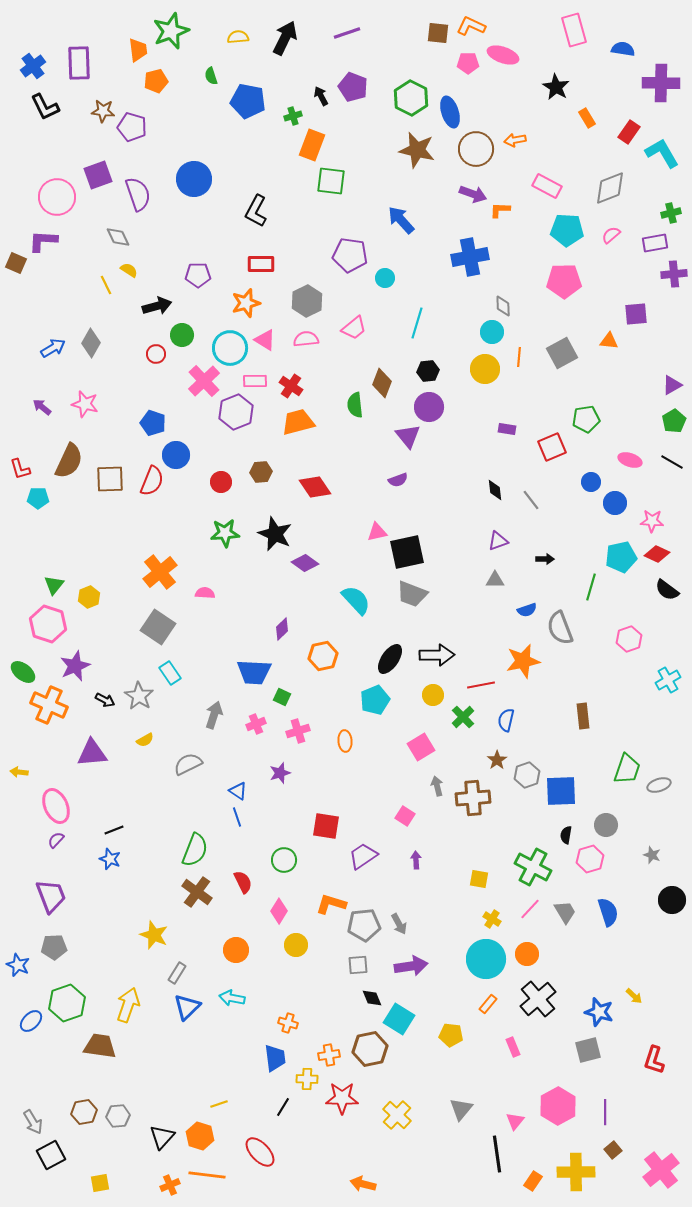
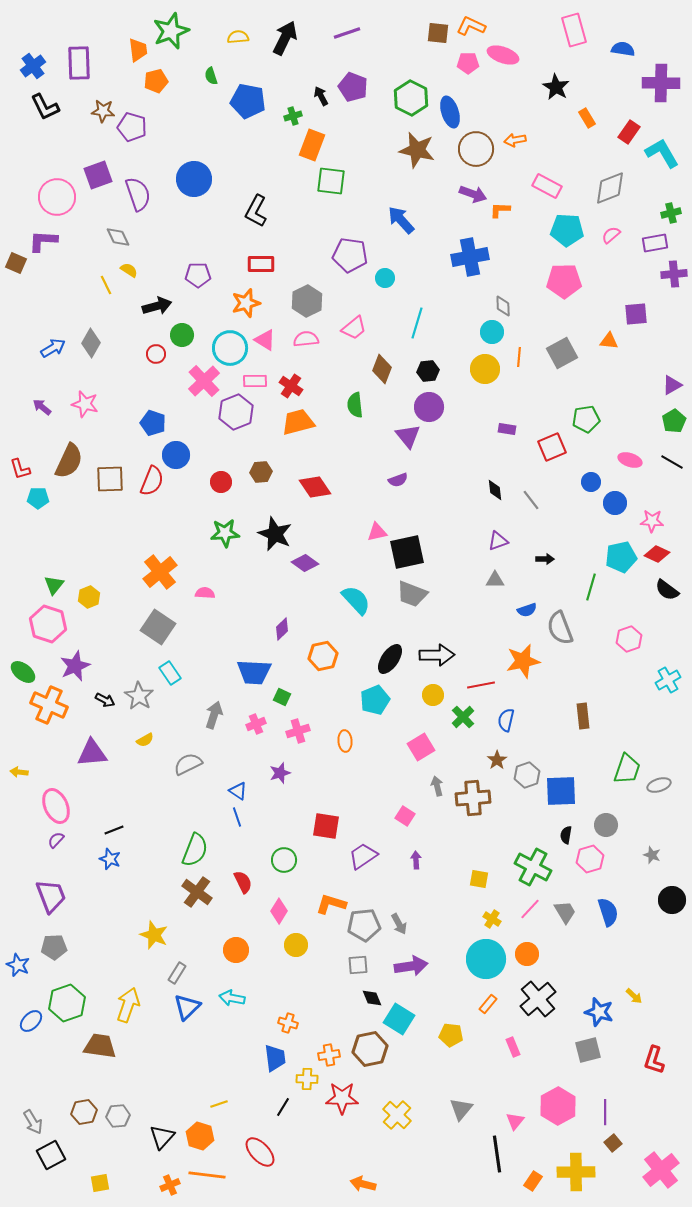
brown diamond at (382, 383): moved 14 px up
brown square at (613, 1150): moved 7 px up
